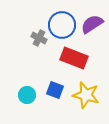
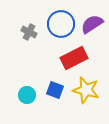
blue circle: moved 1 px left, 1 px up
gray cross: moved 10 px left, 6 px up
red rectangle: rotated 48 degrees counterclockwise
yellow star: moved 5 px up
